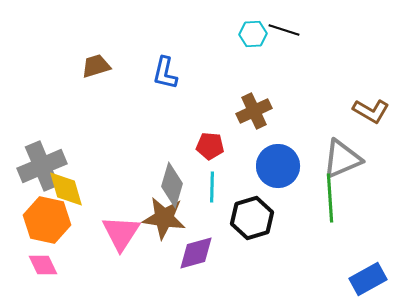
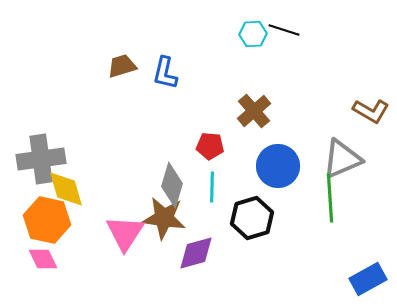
brown trapezoid: moved 26 px right
brown cross: rotated 16 degrees counterclockwise
gray cross: moved 1 px left, 7 px up; rotated 15 degrees clockwise
pink triangle: moved 4 px right
pink diamond: moved 6 px up
